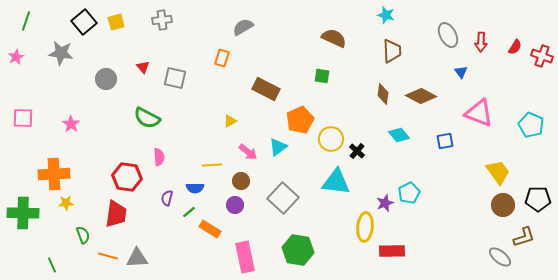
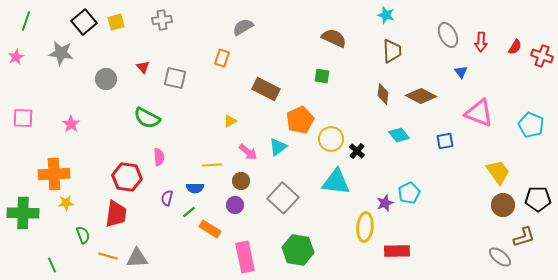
red rectangle at (392, 251): moved 5 px right
